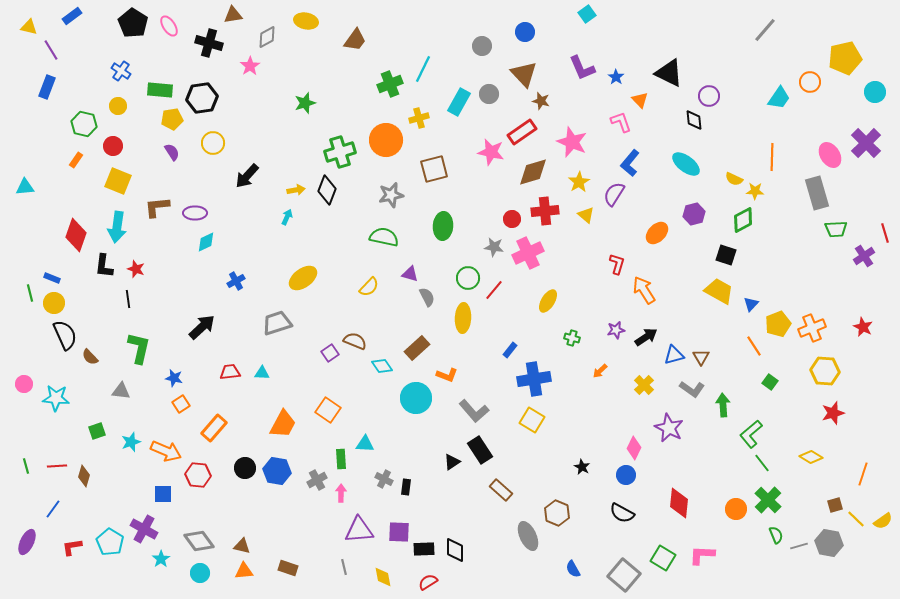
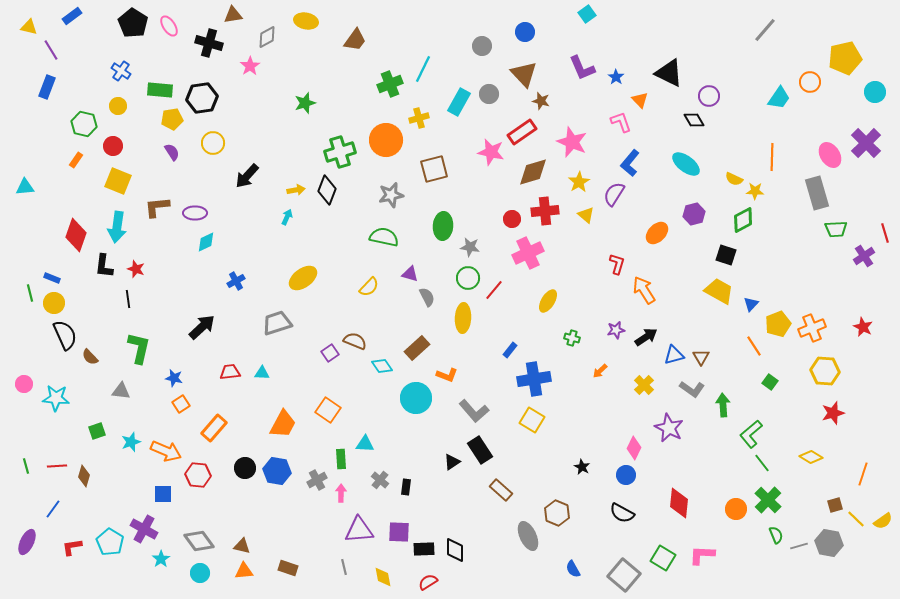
black diamond at (694, 120): rotated 25 degrees counterclockwise
gray star at (494, 247): moved 24 px left
gray cross at (384, 479): moved 4 px left, 1 px down; rotated 12 degrees clockwise
